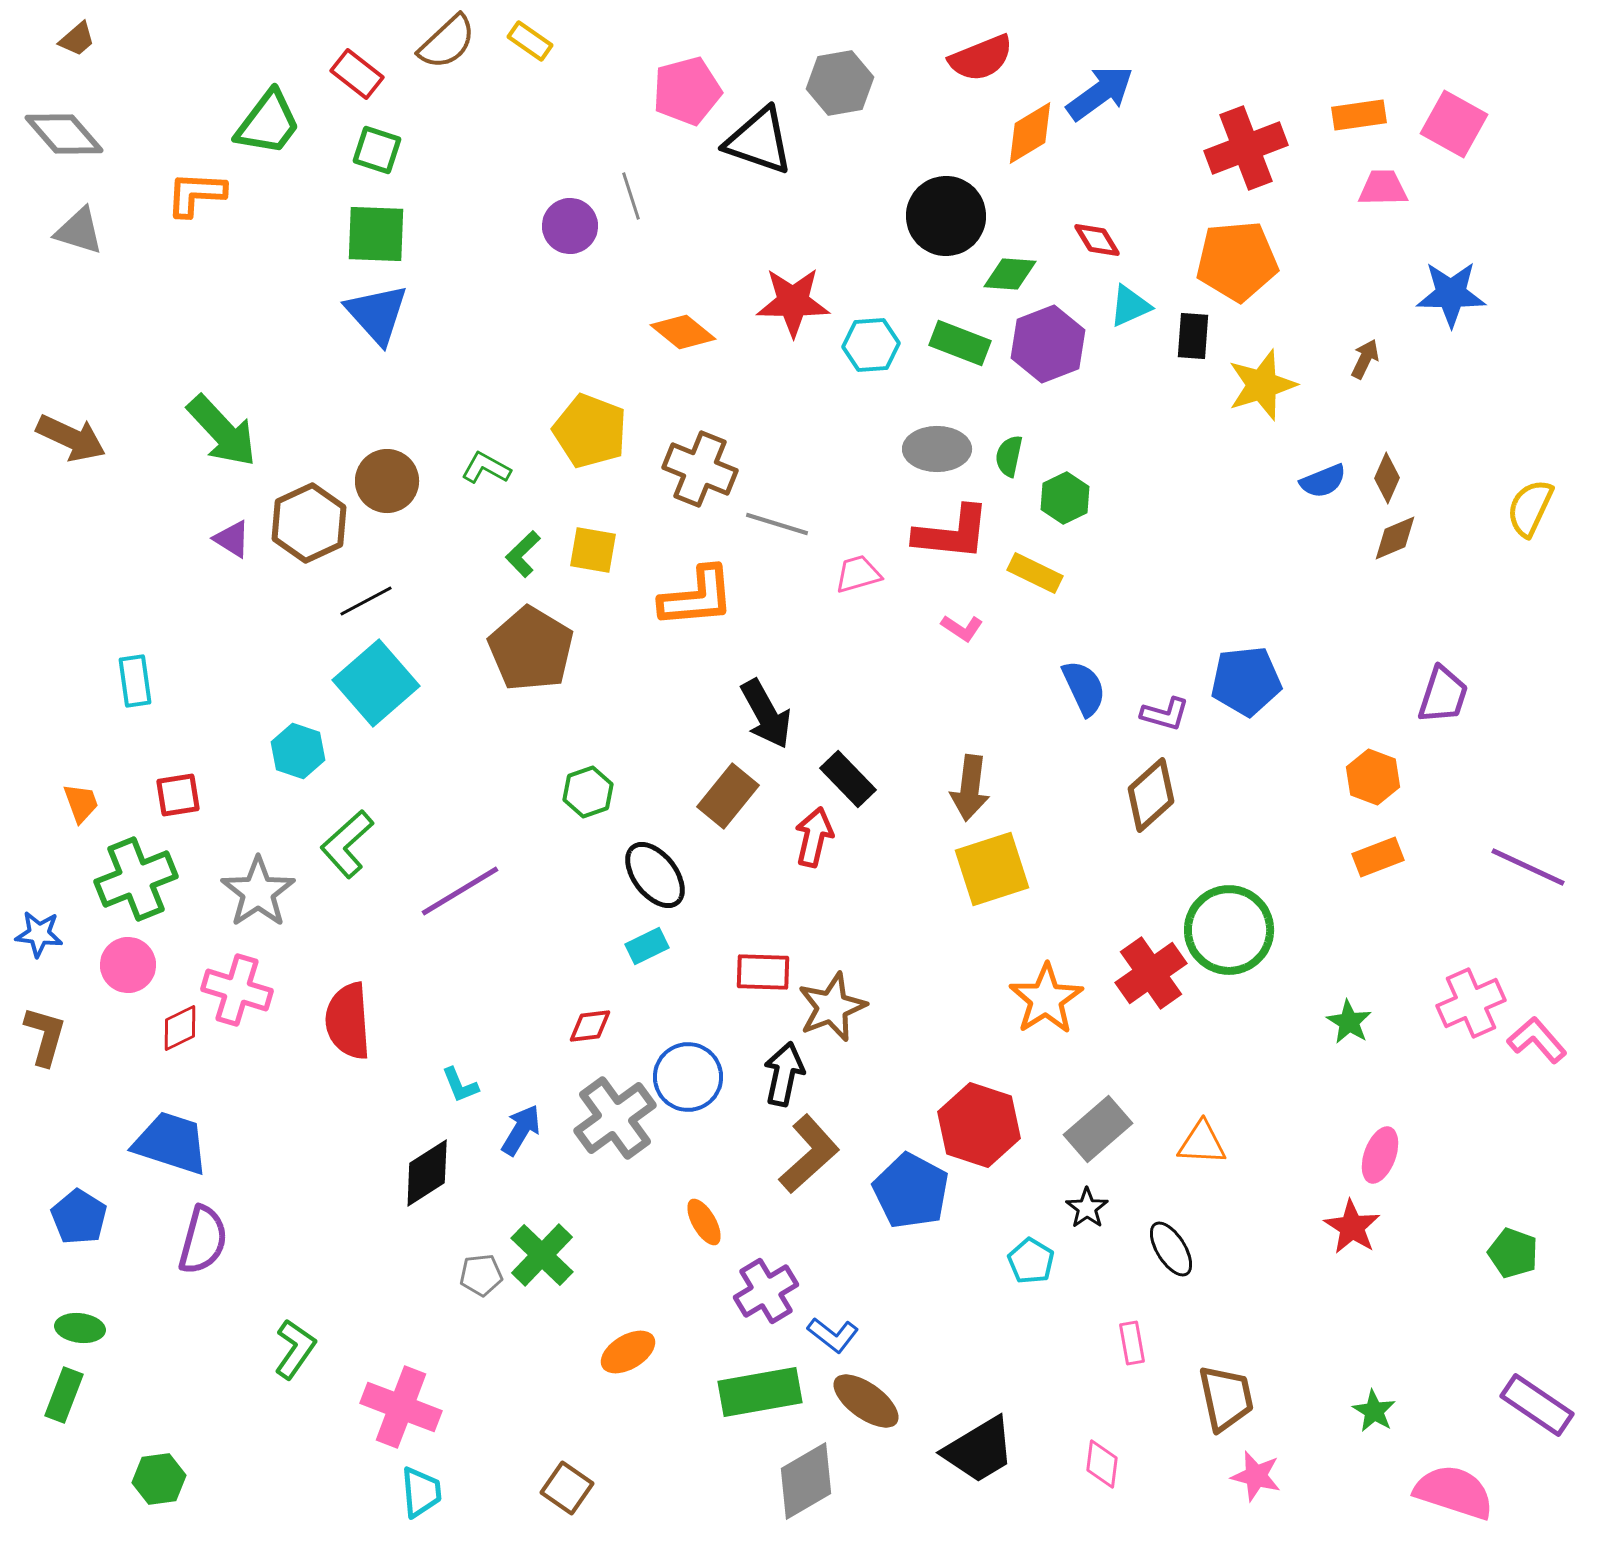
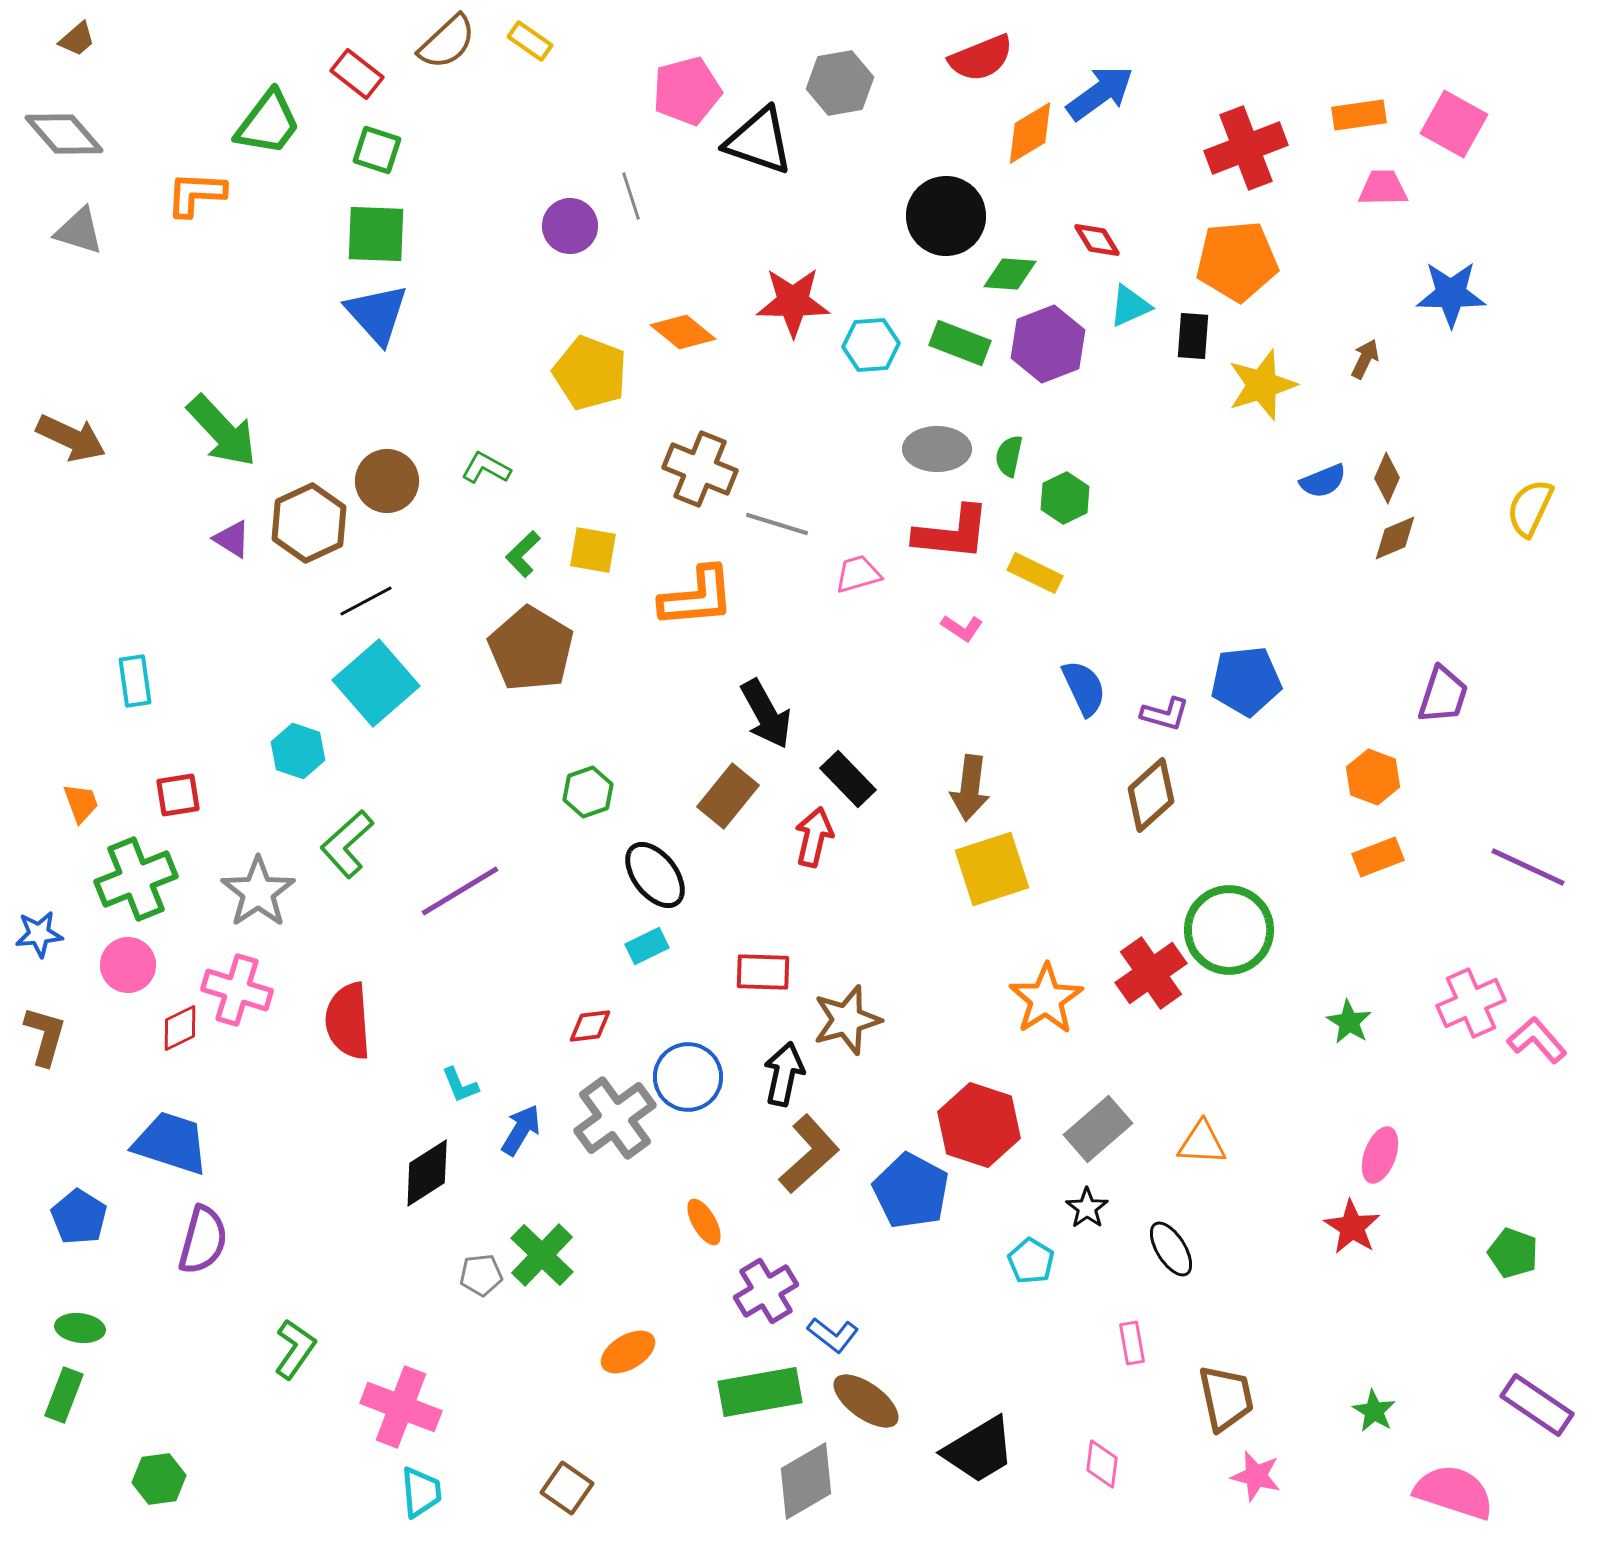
yellow pentagon at (590, 431): moved 58 px up
blue star at (39, 934): rotated 12 degrees counterclockwise
brown star at (832, 1007): moved 15 px right, 13 px down; rotated 6 degrees clockwise
